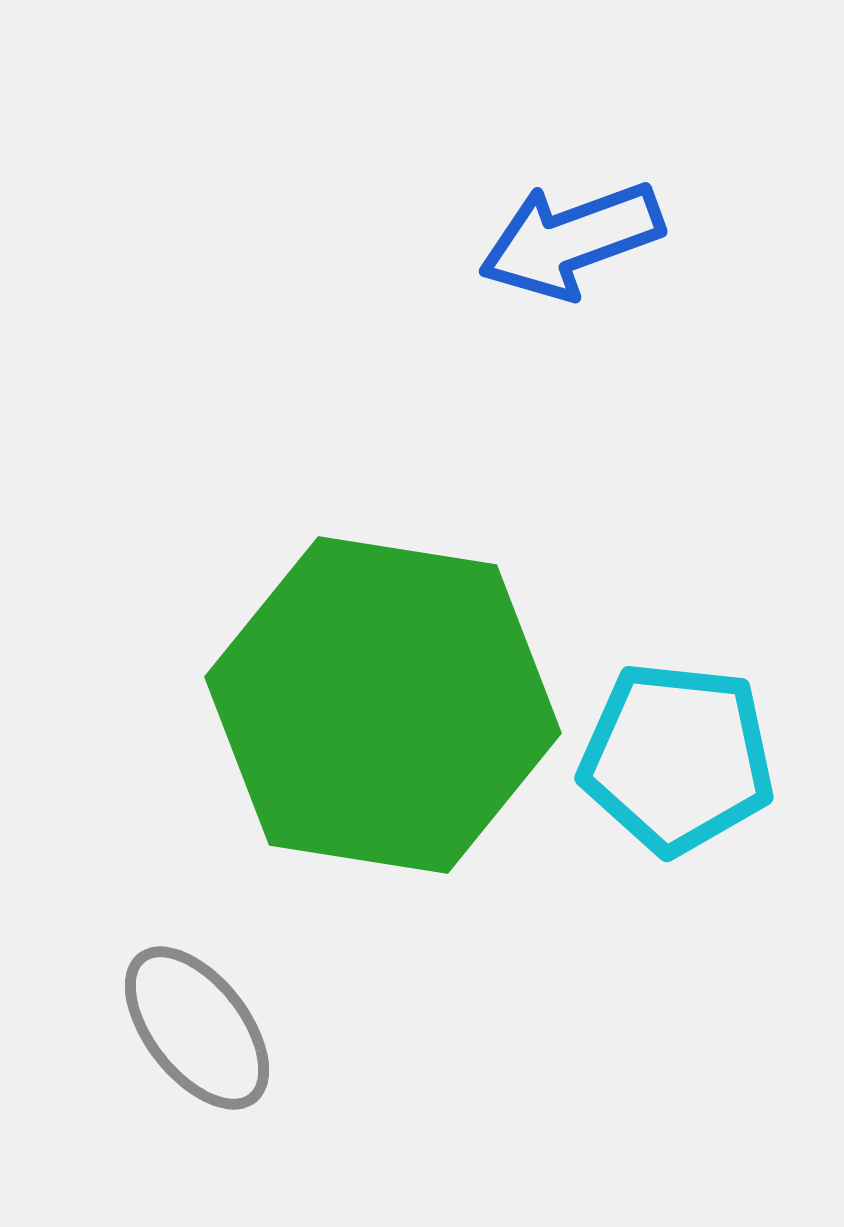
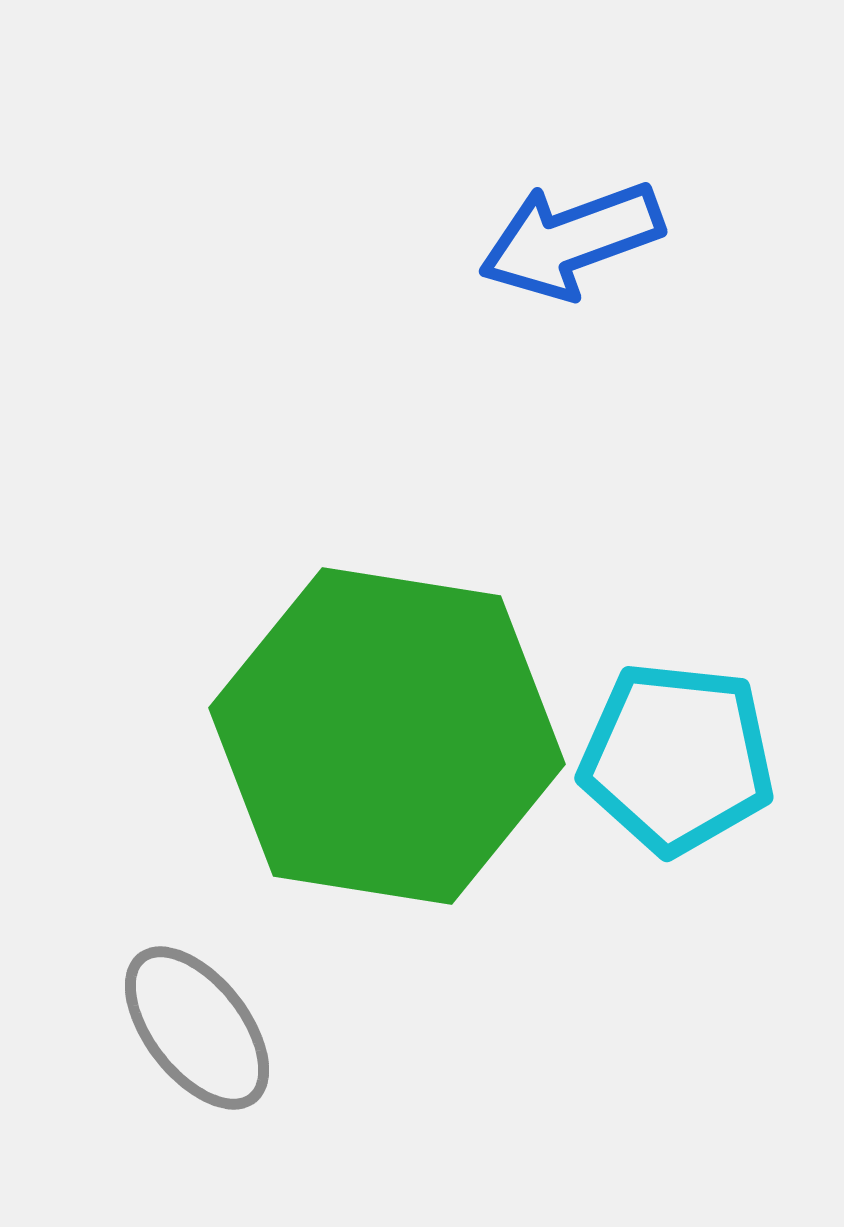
green hexagon: moved 4 px right, 31 px down
